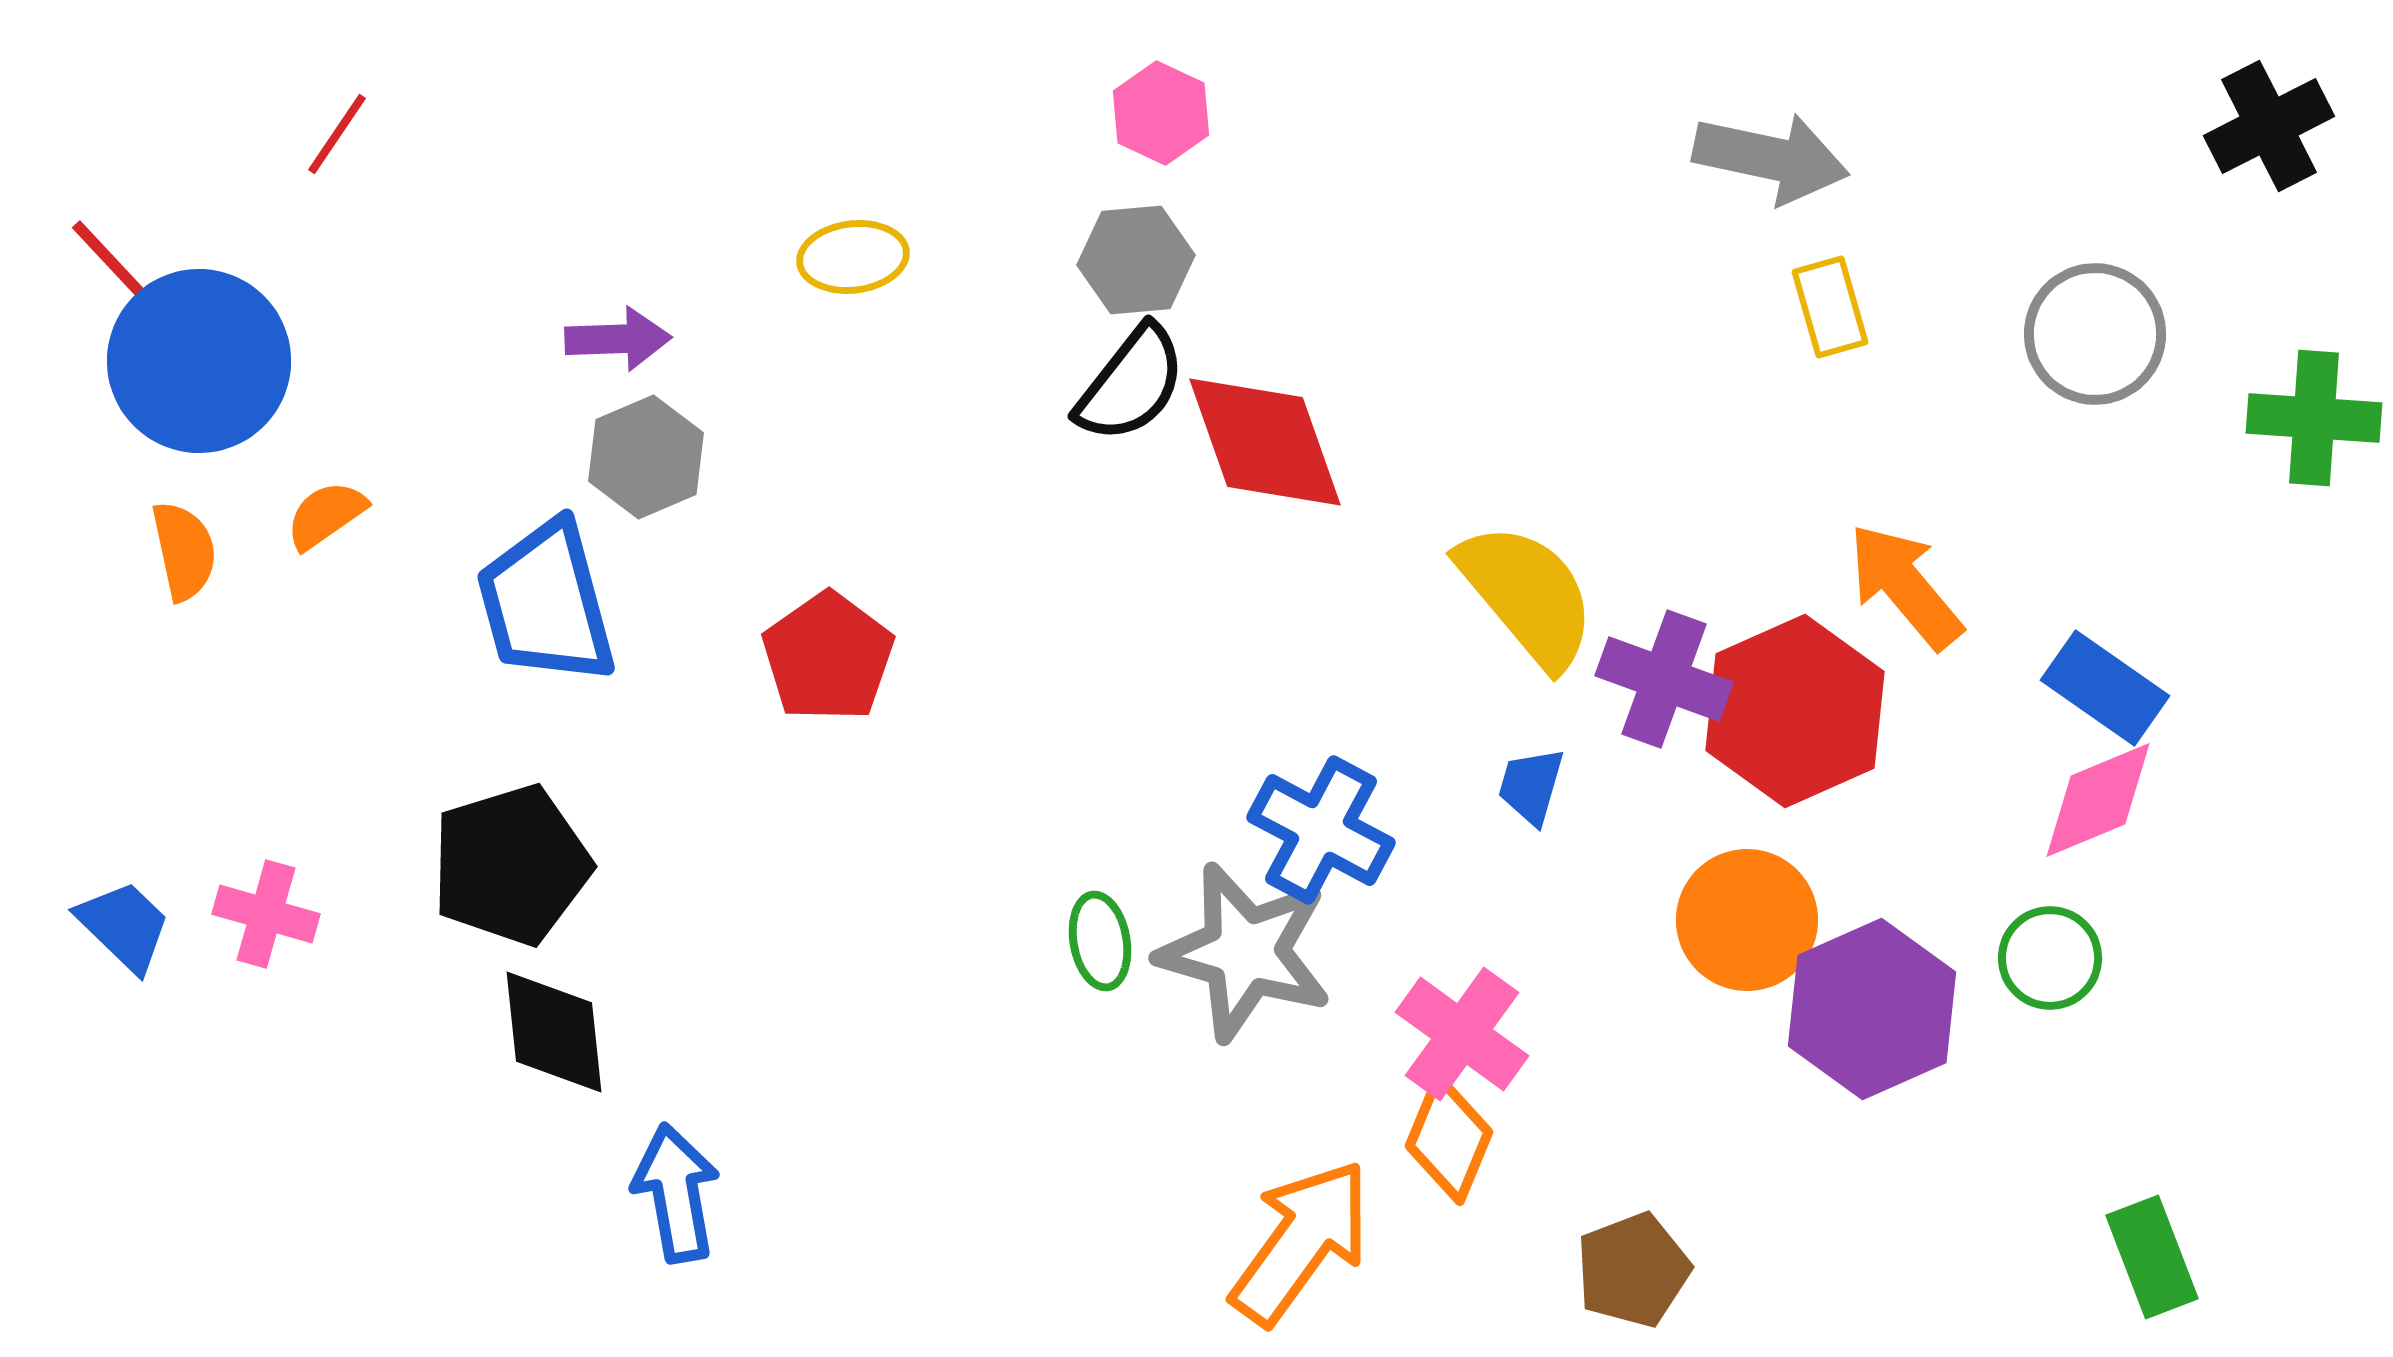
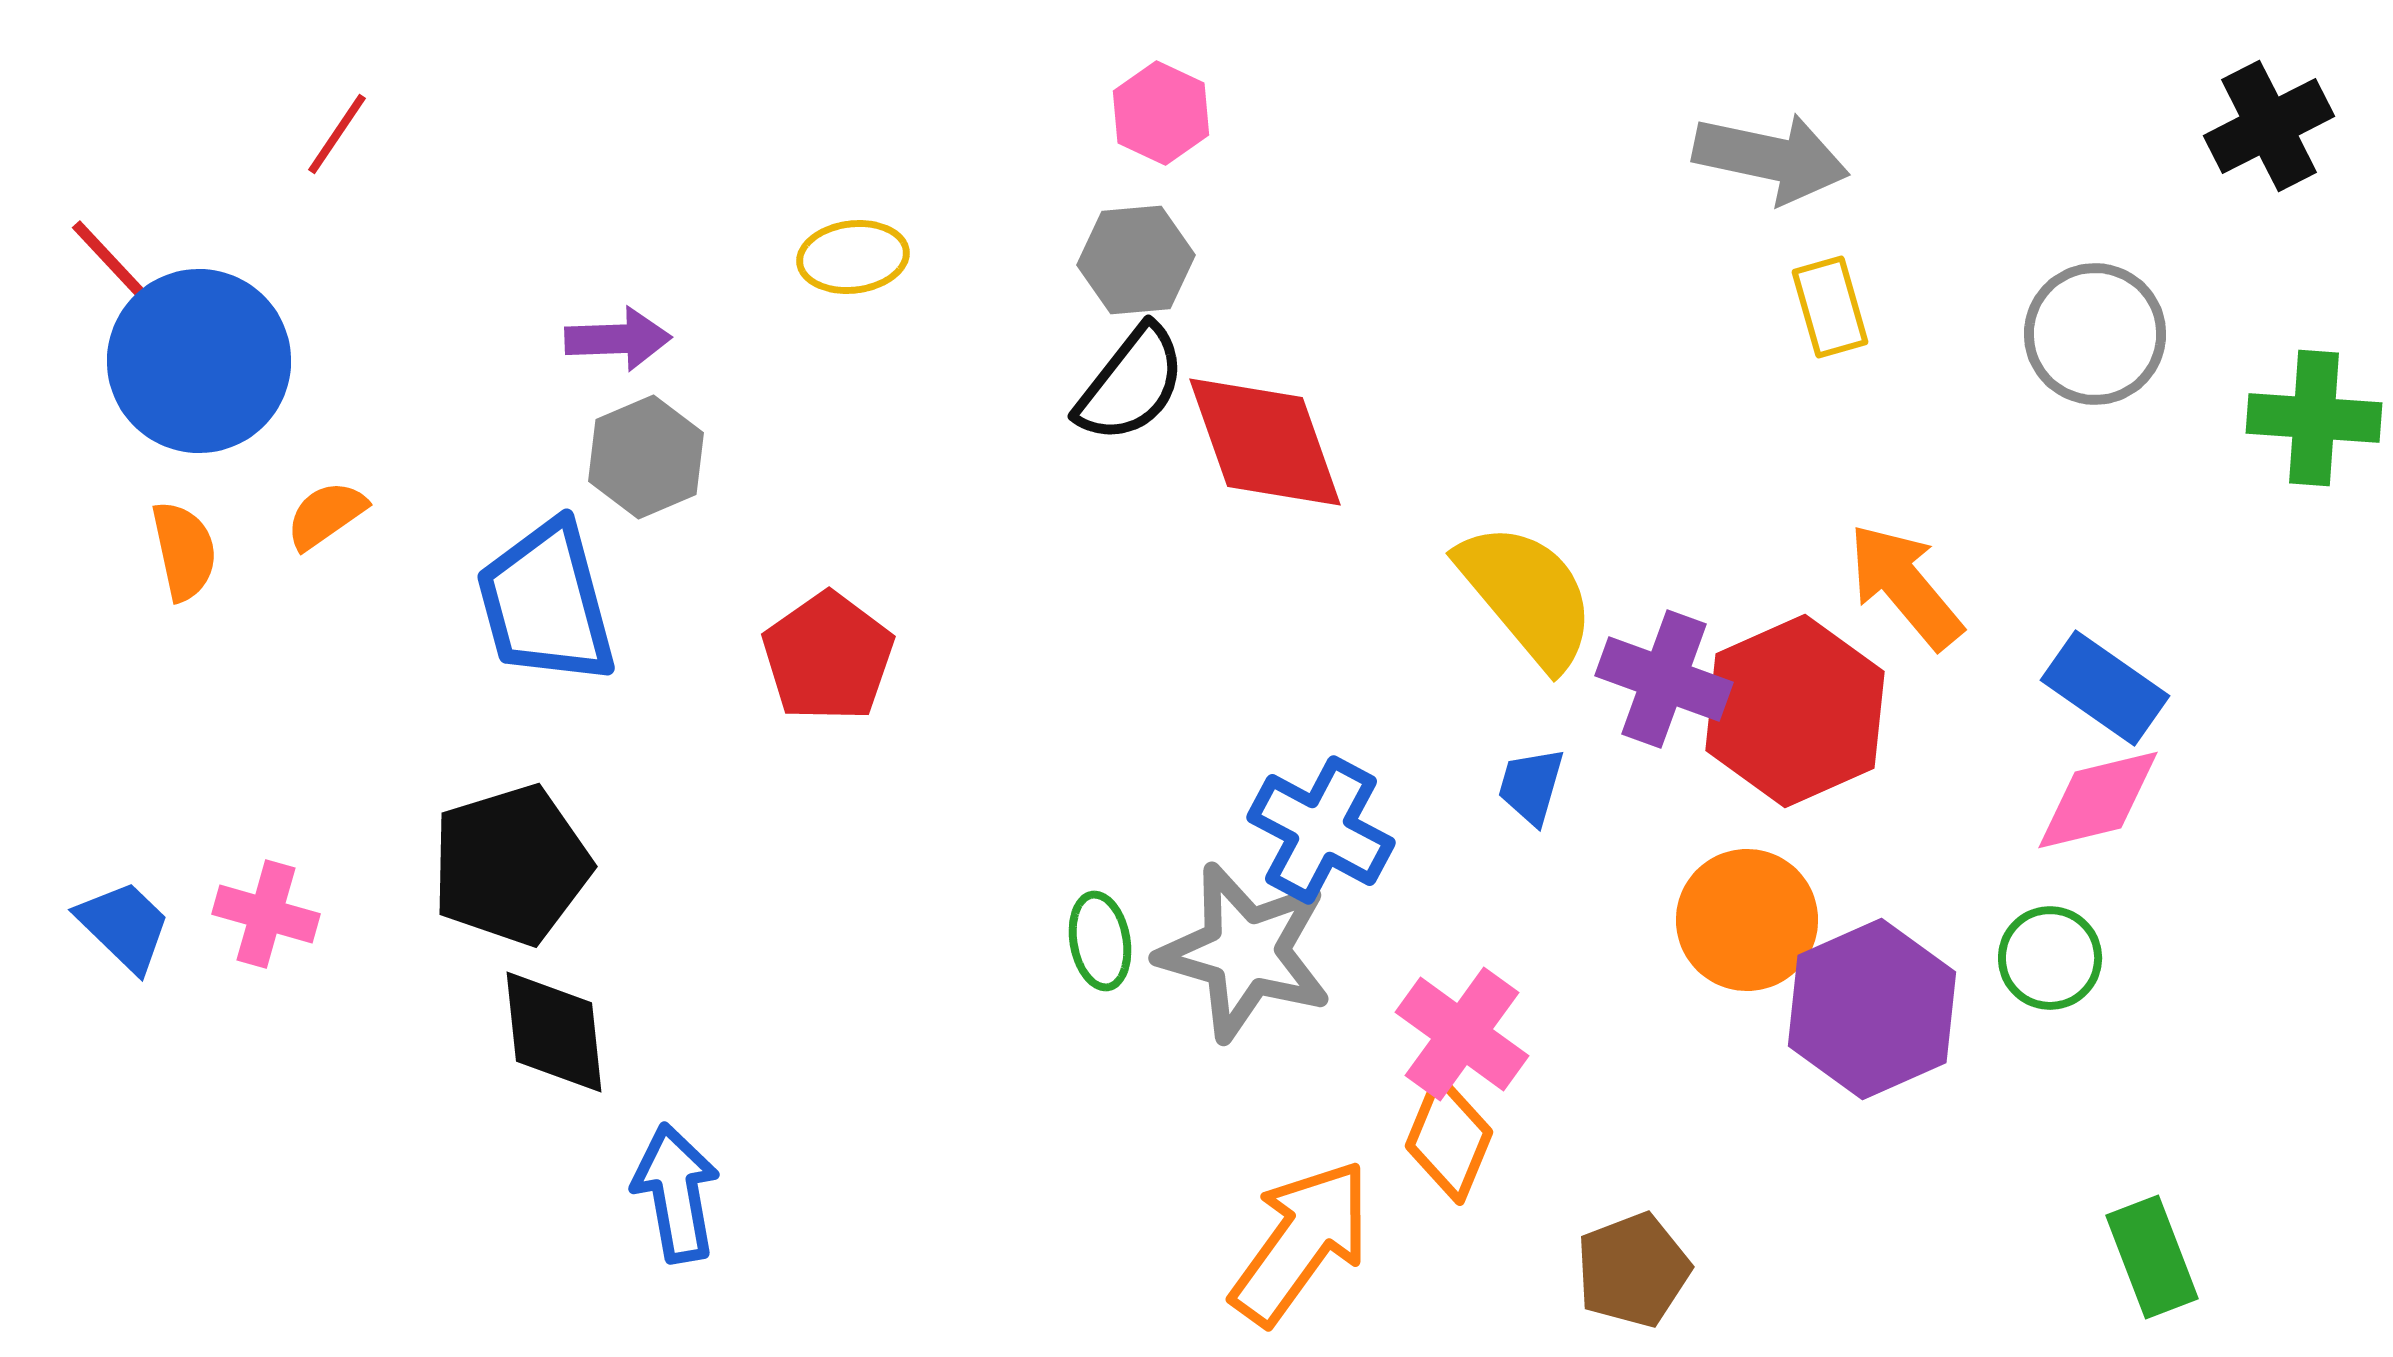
pink diamond at (2098, 800): rotated 9 degrees clockwise
